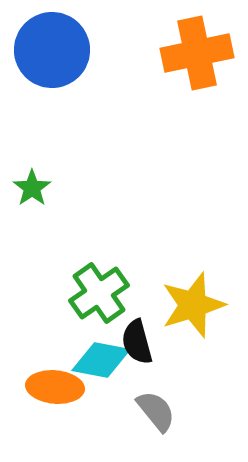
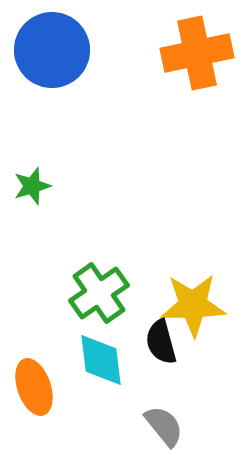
green star: moved 2 px up; rotated 18 degrees clockwise
yellow star: rotated 16 degrees clockwise
black semicircle: moved 24 px right
cyan diamond: rotated 72 degrees clockwise
orange ellipse: moved 21 px left; rotated 66 degrees clockwise
gray semicircle: moved 8 px right, 15 px down
